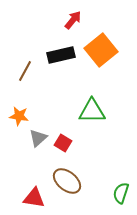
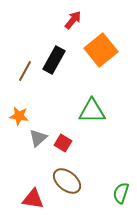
black rectangle: moved 7 px left, 5 px down; rotated 48 degrees counterclockwise
red triangle: moved 1 px left, 1 px down
